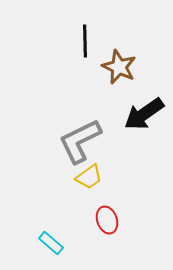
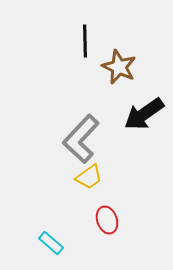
gray L-shape: moved 1 px right, 2 px up; rotated 21 degrees counterclockwise
